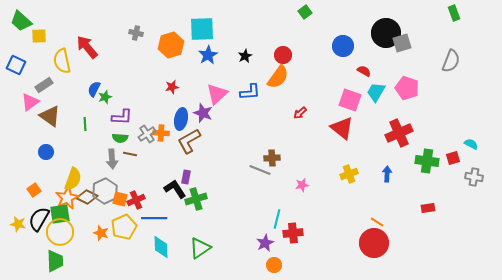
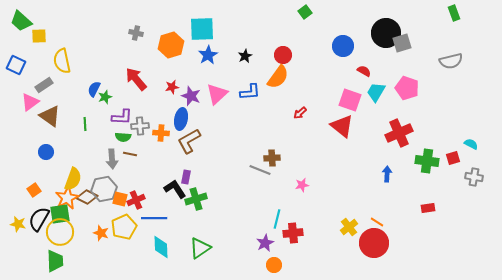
red arrow at (87, 47): moved 49 px right, 32 px down
gray semicircle at (451, 61): rotated 55 degrees clockwise
purple star at (203, 113): moved 12 px left, 17 px up
red triangle at (342, 128): moved 2 px up
gray cross at (147, 134): moved 7 px left, 8 px up; rotated 30 degrees clockwise
green semicircle at (120, 138): moved 3 px right, 1 px up
yellow cross at (349, 174): moved 53 px down; rotated 18 degrees counterclockwise
gray hexagon at (105, 191): moved 1 px left, 2 px up; rotated 15 degrees clockwise
